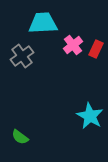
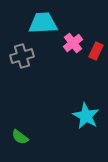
pink cross: moved 2 px up
red rectangle: moved 2 px down
gray cross: rotated 20 degrees clockwise
cyan star: moved 4 px left
